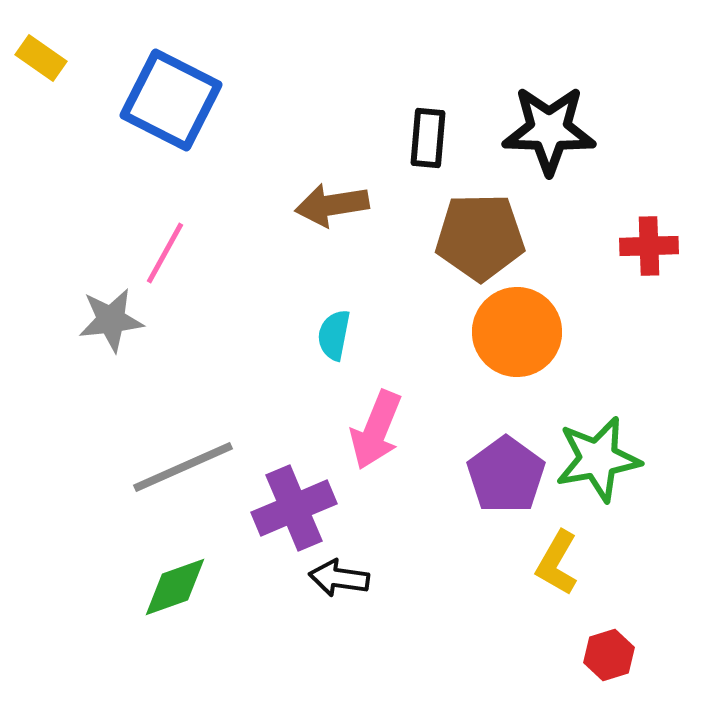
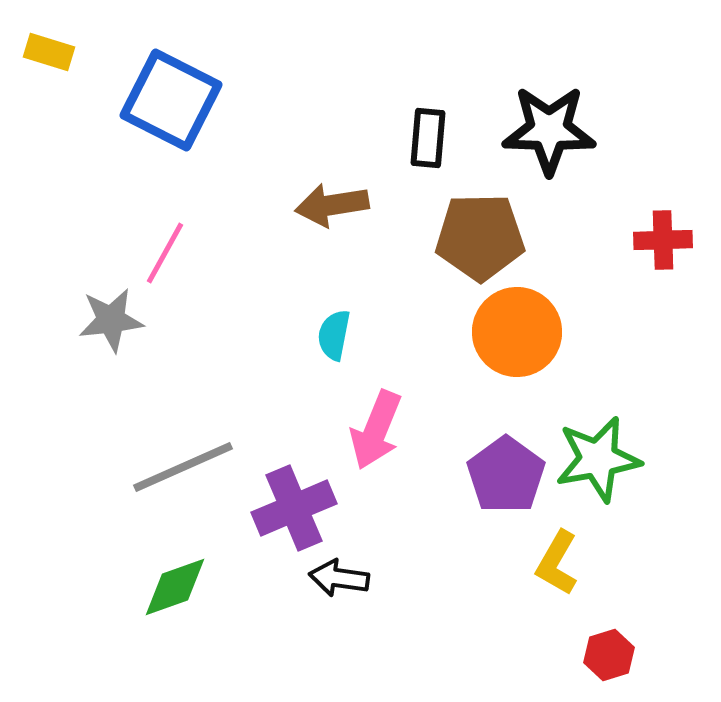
yellow rectangle: moved 8 px right, 6 px up; rotated 18 degrees counterclockwise
red cross: moved 14 px right, 6 px up
